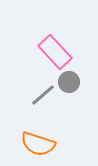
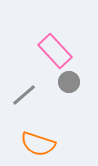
pink rectangle: moved 1 px up
gray line: moved 19 px left
